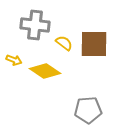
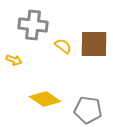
gray cross: moved 2 px left
yellow semicircle: moved 1 px left, 3 px down
yellow diamond: moved 28 px down
gray pentagon: rotated 12 degrees clockwise
